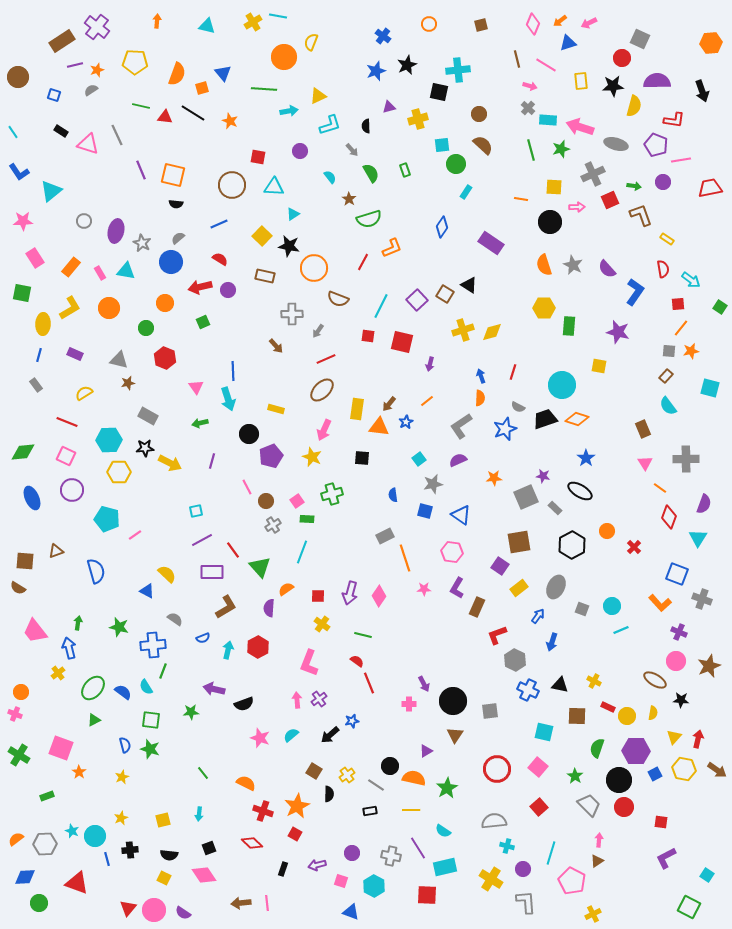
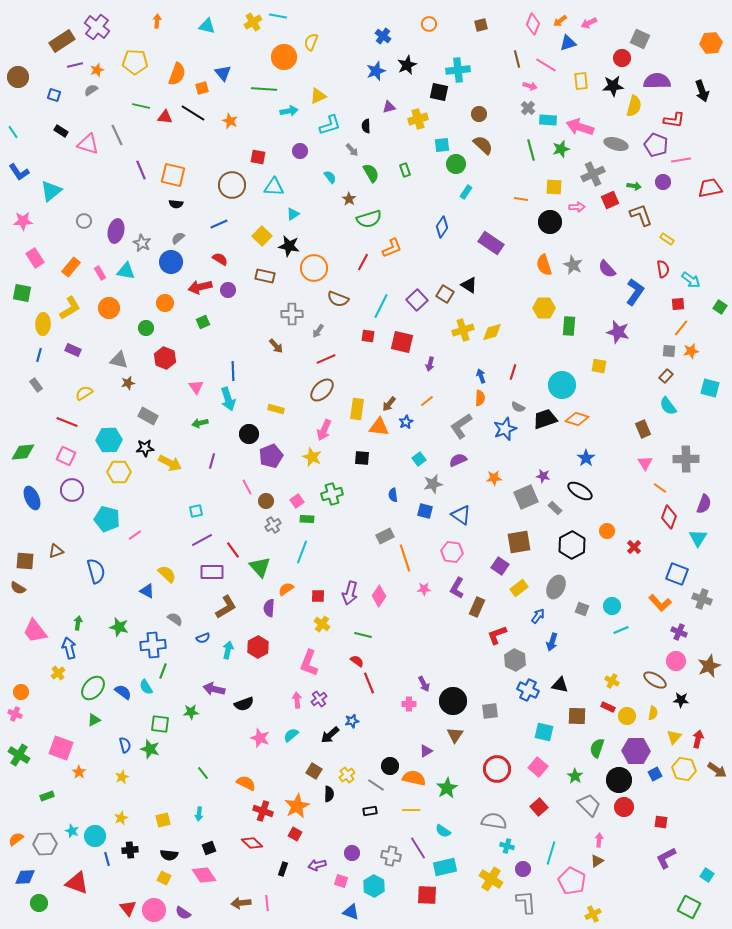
purple rectangle at (75, 354): moved 2 px left, 4 px up
yellow cross at (594, 681): moved 18 px right
green square at (151, 720): moved 9 px right, 4 px down
gray semicircle at (494, 821): rotated 15 degrees clockwise
red triangle at (128, 908): rotated 18 degrees counterclockwise
